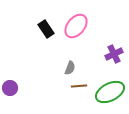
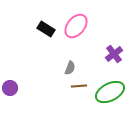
black rectangle: rotated 24 degrees counterclockwise
purple cross: rotated 12 degrees counterclockwise
